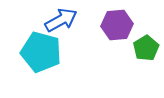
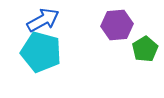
blue arrow: moved 18 px left
green pentagon: moved 1 px left, 1 px down
